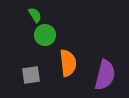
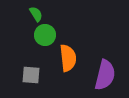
green semicircle: moved 1 px right, 1 px up
orange semicircle: moved 5 px up
gray square: rotated 12 degrees clockwise
